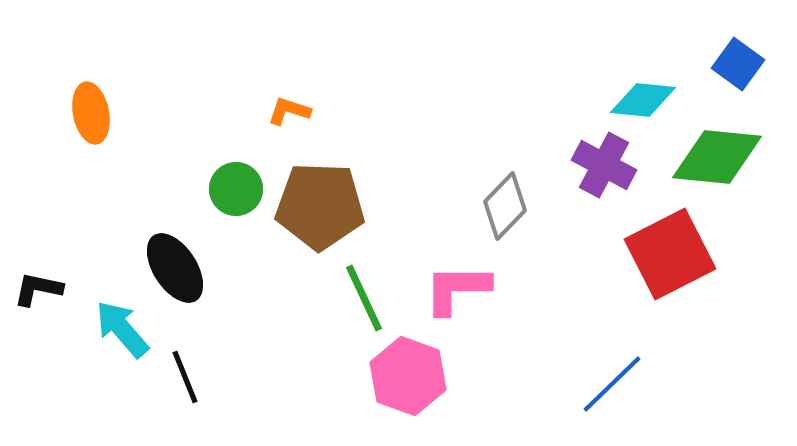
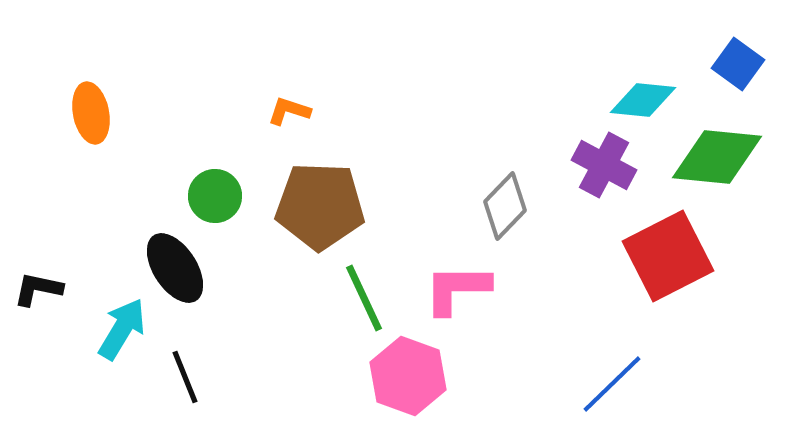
green circle: moved 21 px left, 7 px down
red square: moved 2 px left, 2 px down
cyan arrow: rotated 72 degrees clockwise
